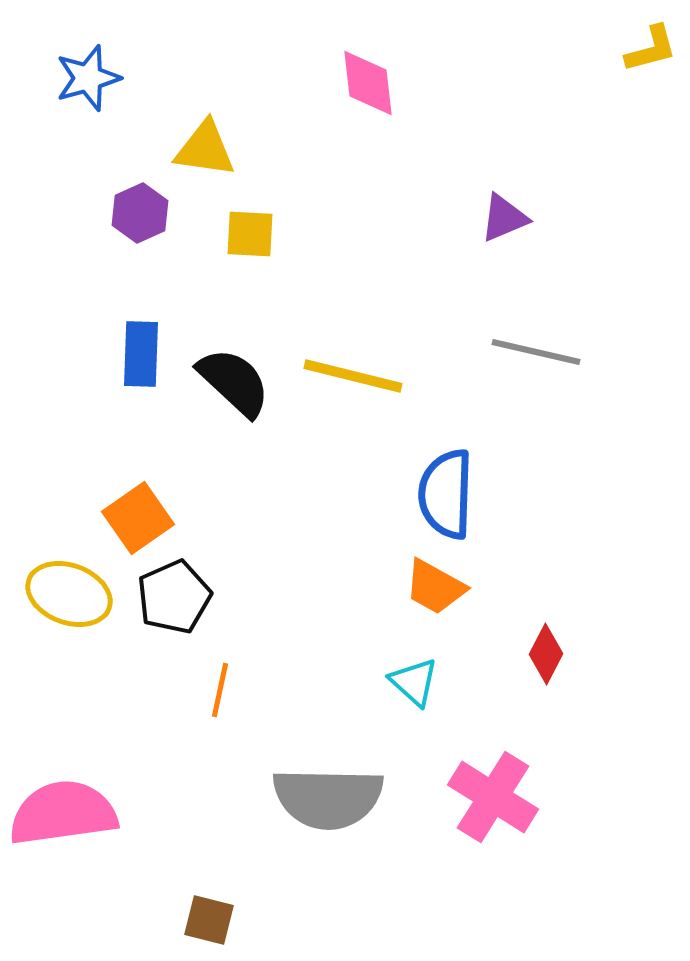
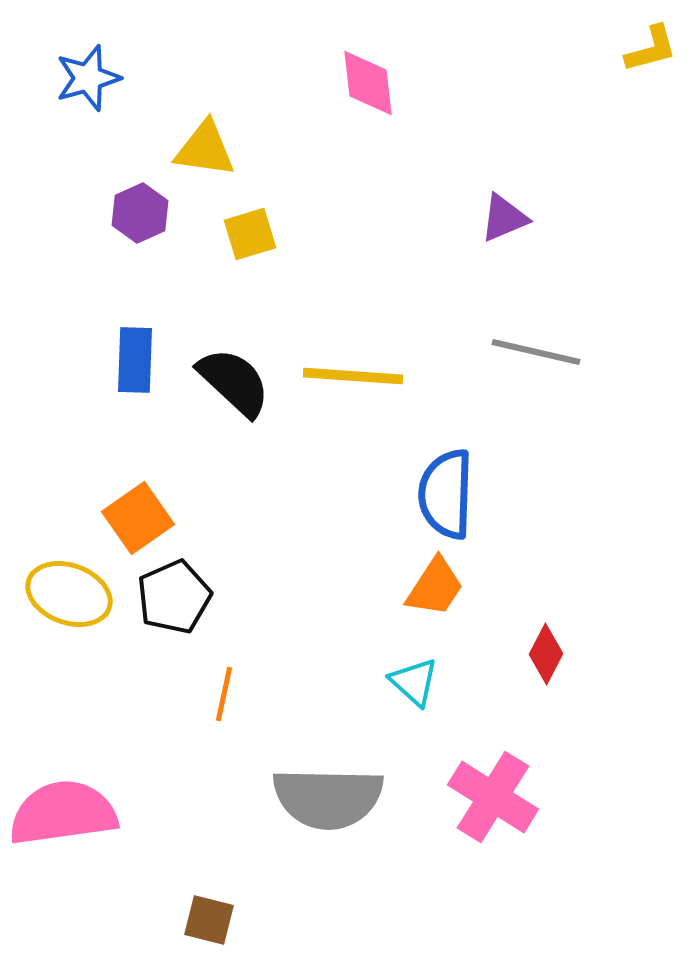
yellow square: rotated 20 degrees counterclockwise
blue rectangle: moved 6 px left, 6 px down
yellow line: rotated 10 degrees counterclockwise
orange trapezoid: rotated 86 degrees counterclockwise
orange line: moved 4 px right, 4 px down
